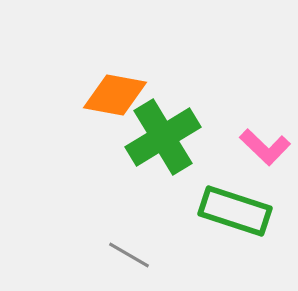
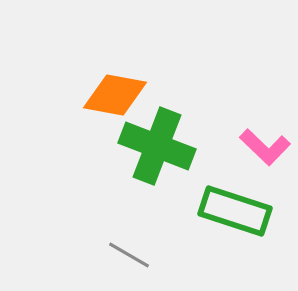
green cross: moved 6 px left, 9 px down; rotated 38 degrees counterclockwise
